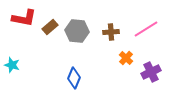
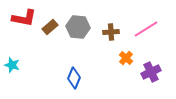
gray hexagon: moved 1 px right, 4 px up
